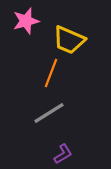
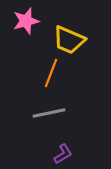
gray line: rotated 20 degrees clockwise
